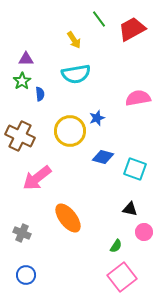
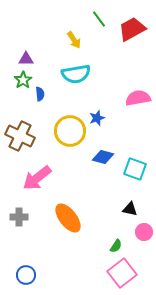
green star: moved 1 px right, 1 px up
gray cross: moved 3 px left, 16 px up; rotated 24 degrees counterclockwise
pink square: moved 4 px up
